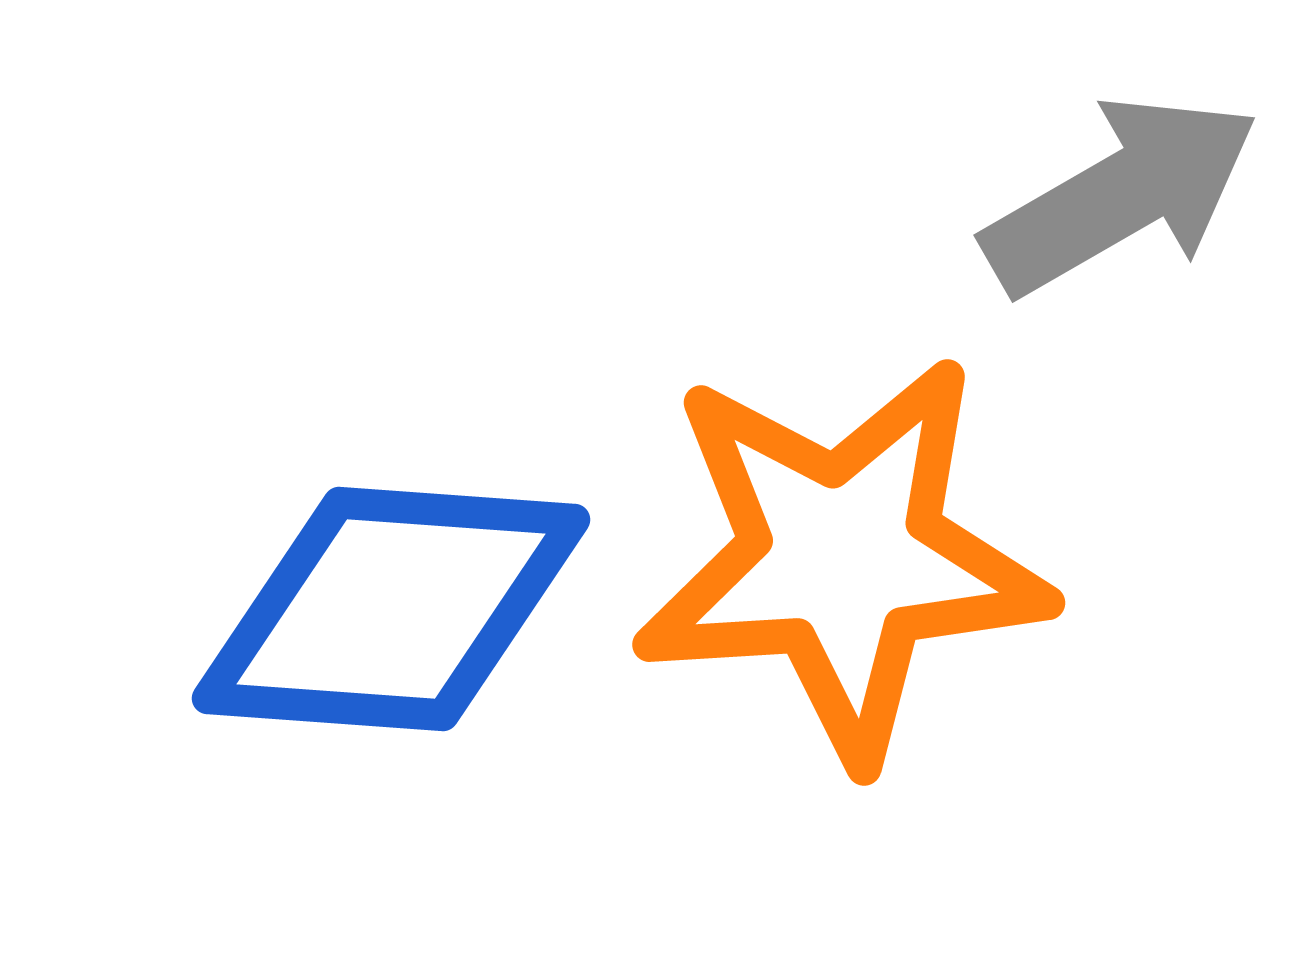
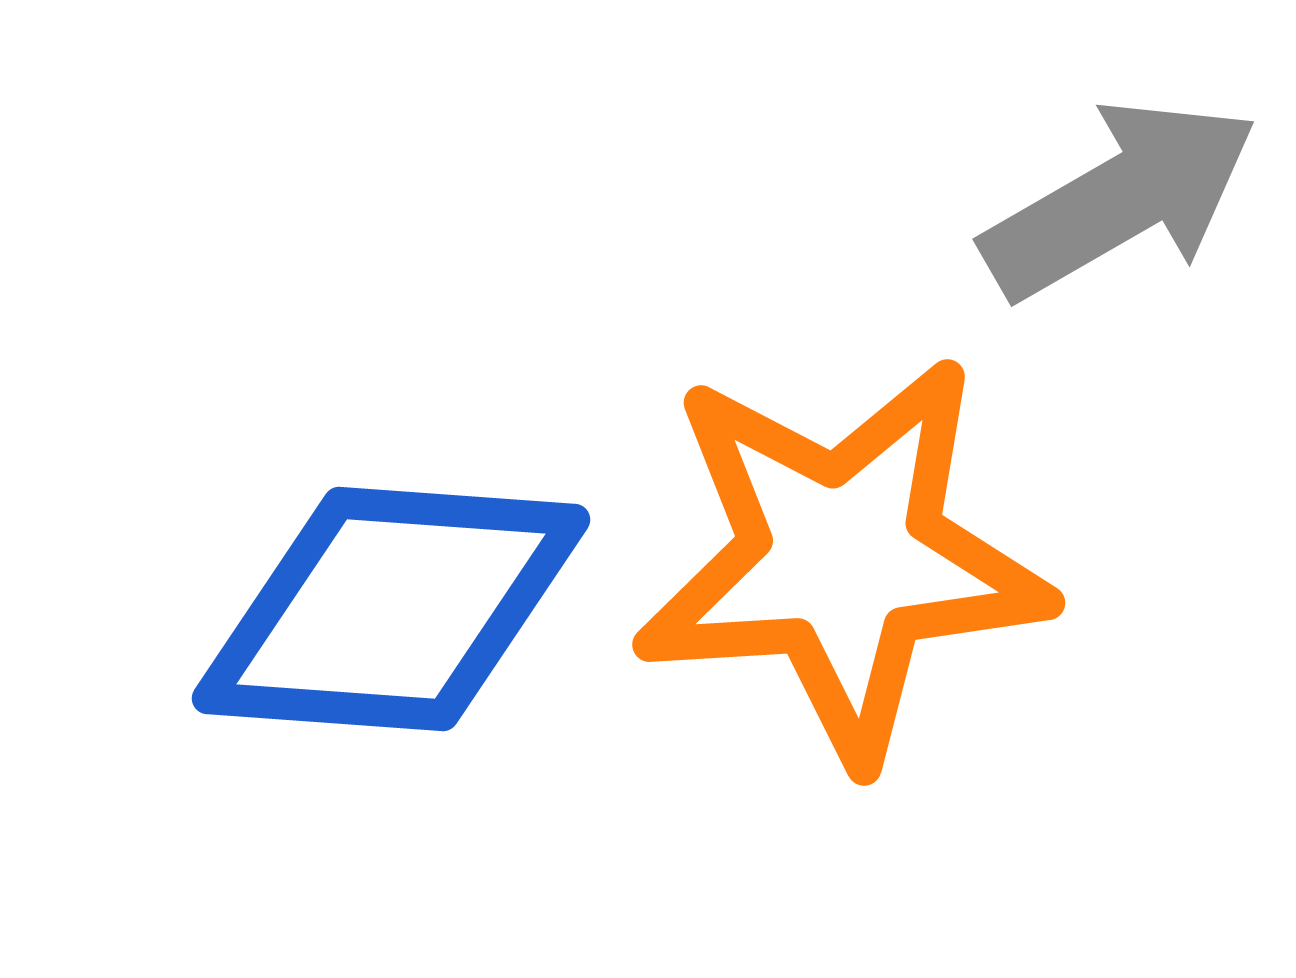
gray arrow: moved 1 px left, 4 px down
